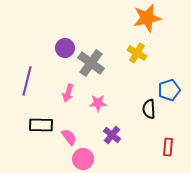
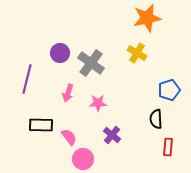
purple circle: moved 5 px left, 5 px down
purple line: moved 2 px up
black semicircle: moved 7 px right, 10 px down
